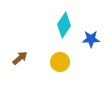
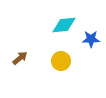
cyan diamond: rotated 50 degrees clockwise
yellow circle: moved 1 px right, 1 px up
